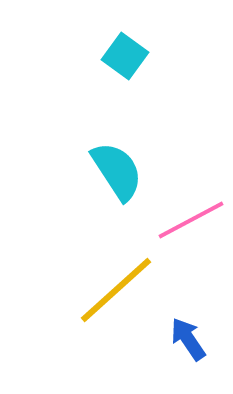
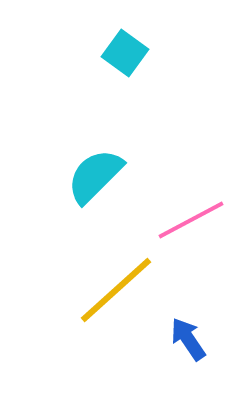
cyan square: moved 3 px up
cyan semicircle: moved 22 px left, 5 px down; rotated 102 degrees counterclockwise
